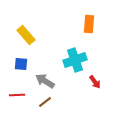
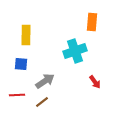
orange rectangle: moved 3 px right, 2 px up
yellow rectangle: rotated 42 degrees clockwise
cyan cross: moved 9 px up
gray arrow: rotated 114 degrees clockwise
brown line: moved 3 px left
